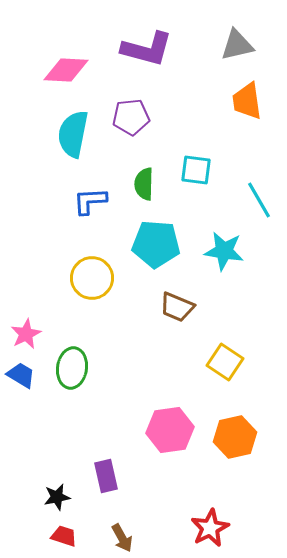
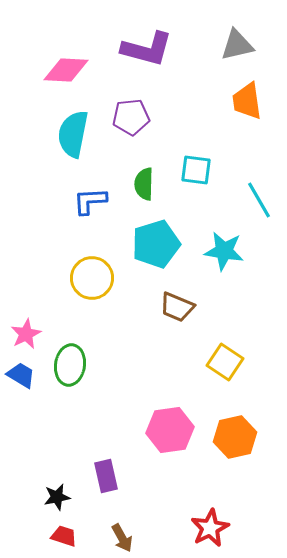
cyan pentagon: rotated 21 degrees counterclockwise
green ellipse: moved 2 px left, 3 px up
